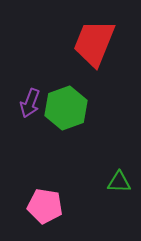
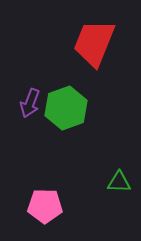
pink pentagon: rotated 8 degrees counterclockwise
